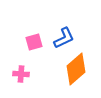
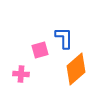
blue L-shape: rotated 65 degrees counterclockwise
pink square: moved 6 px right, 8 px down
